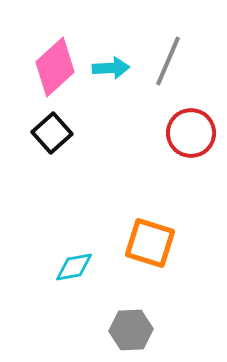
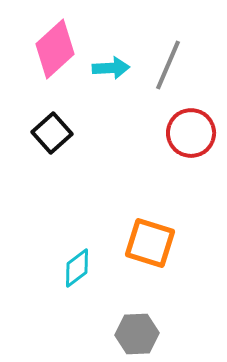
gray line: moved 4 px down
pink diamond: moved 18 px up
cyan diamond: moved 3 px right, 1 px down; rotated 27 degrees counterclockwise
gray hexagon: moved 6 px right, 4 px down
